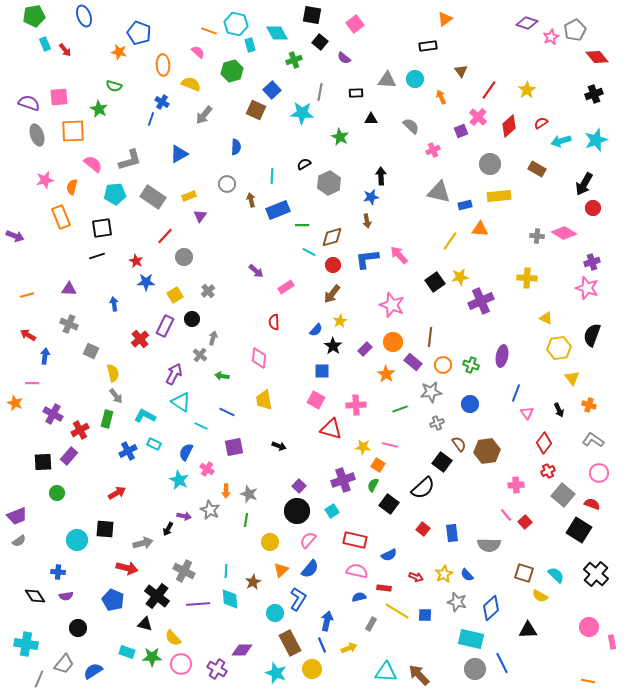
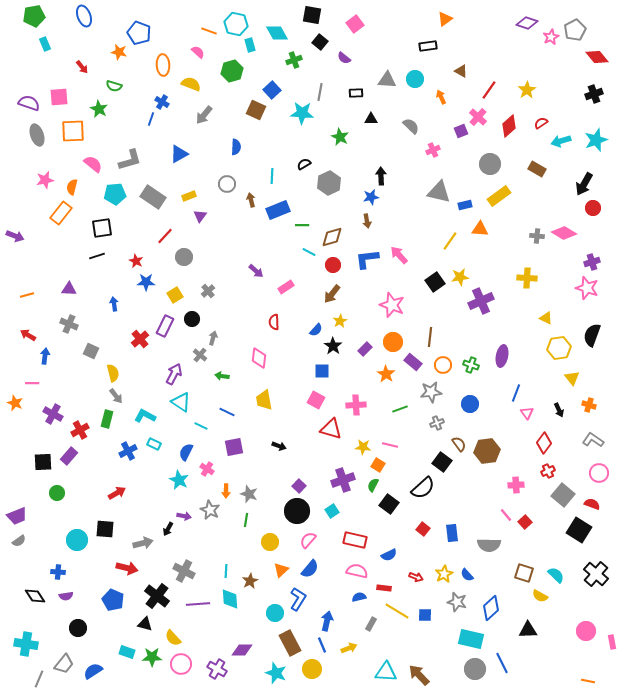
red arrow at (65, 50): moved 17 px right, 17 px down
brown triangle at (461, 71): rotated 24 degrees counterclockwise
yellow rectangle at (499, 196): rotated 30 degrees counterclockwise
orange rectangle at (61, 217): moved 4 px up; rotated 60 degrees clockwise
brown star at (253, 582): moved 3 px left, 1 px up
pink circle at (589, 627): moved 3 px left, 4 px down
